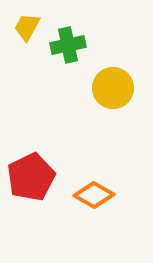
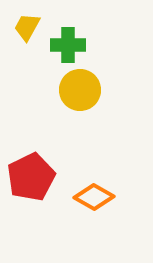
green cross: rotated 12 degrees clockwise
yellow circle: moved 33 px left, 2 px down
orange diamond: moved 2 px down
